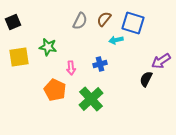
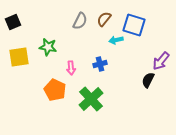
blue square: moved 1 px right, 2 px down
purple arrow: rotated 18 degrees counterclockwise
black semicircle: moved 2 px right, 1 px down
